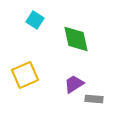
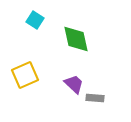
purple trapezoid: rotated 75 degrees clockwise
gray rectangle: moved 1 px right, 1 px up
